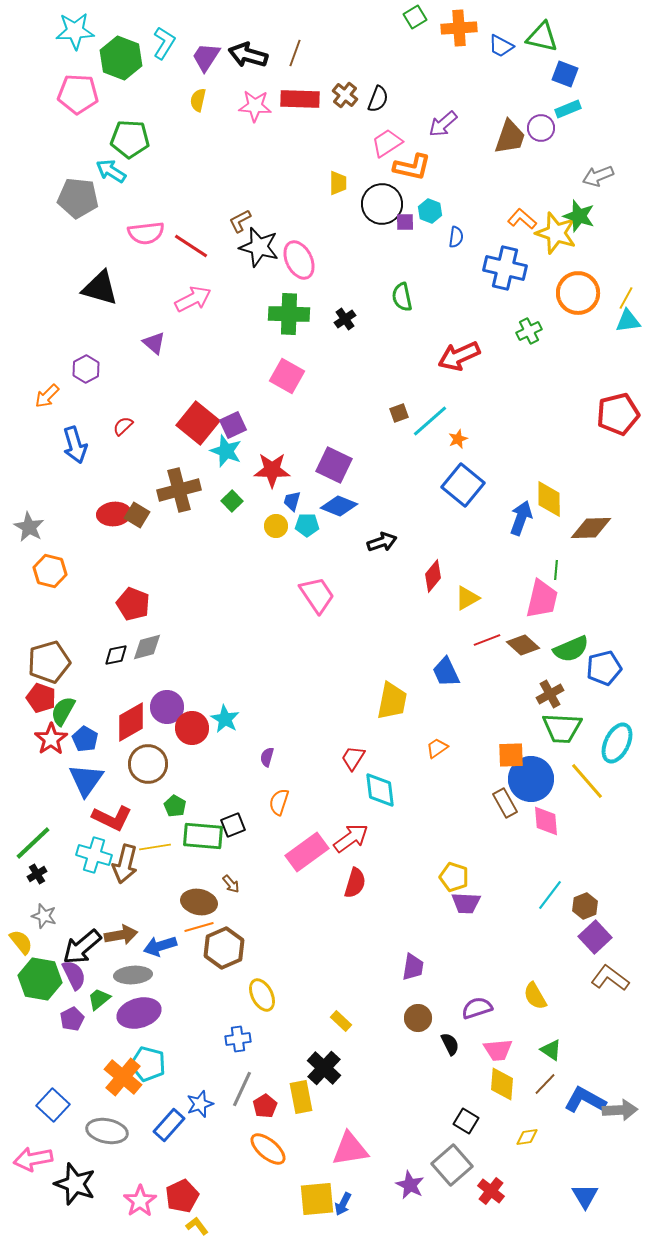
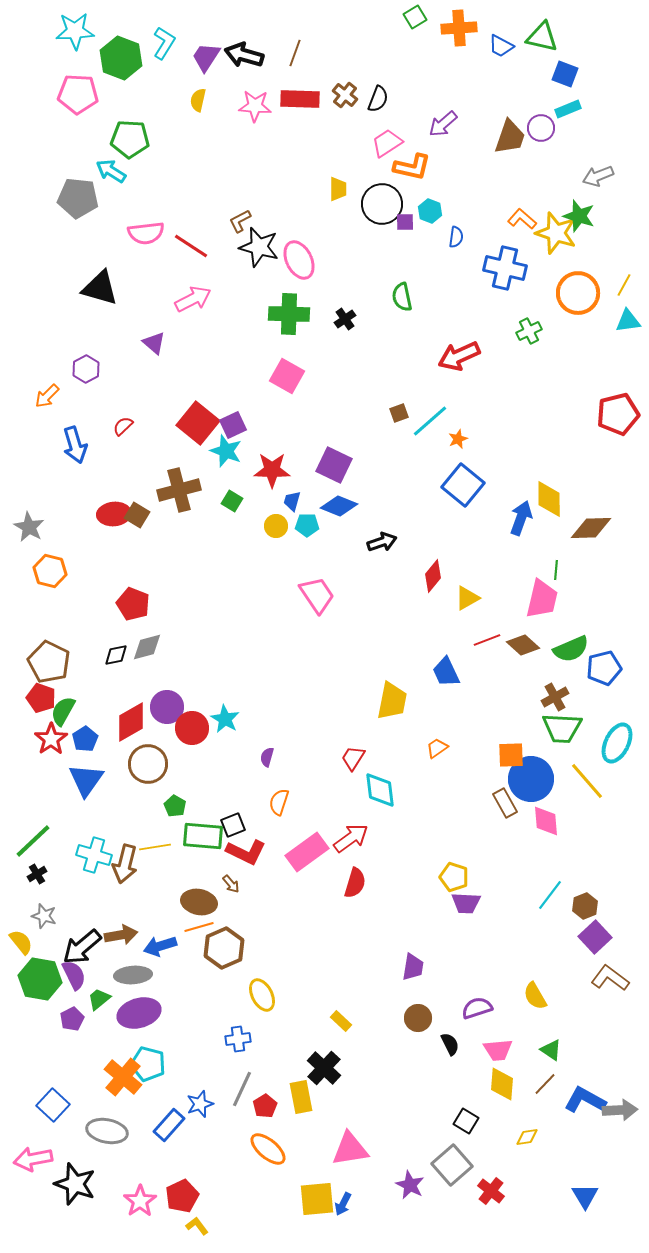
black arrow at (248, 55): moved 4 px left
yellow trapezoid at (338, 183): moved 6 px down
yellow line at (626, 298): moved 2 px left, 13 px up
green square at (232, 501): rotated 15 degrees counterclockwise
brown pentagon at (49, 662): rotated 30 degrees counterclockwise
brown cross at (550, 694): moved 5 px right, 3 px down
blue pentagon at (85, 739): rotated 10 degrees clockwise
red L-shape at (112, 818): moved 134 px right, 34 px down
green line at (33, 843): moved 2 px up
